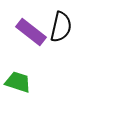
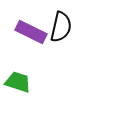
purple rectangle: rotated 12 degrees counterclockwise
